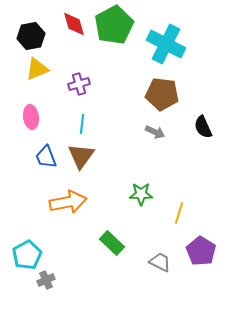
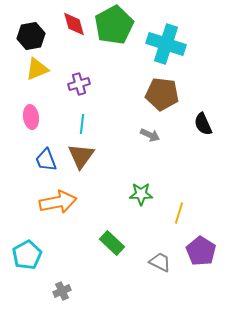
cyan cross: rotated 9 degrees counterclockwise
black semicircle: moved 3 px up
gray arrow: moved 5 px left, 3 px down
blue trapezoid: moved 3 px down
orange arrow: moved 10 px left
gray cross: moved 16 px right, 11 px down
